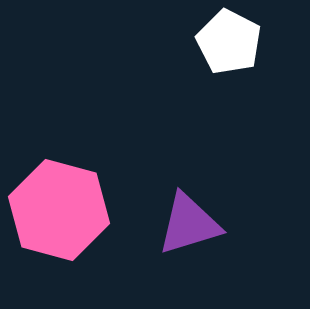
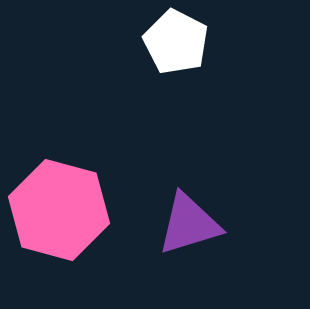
white pentagon: moved 53 px left
